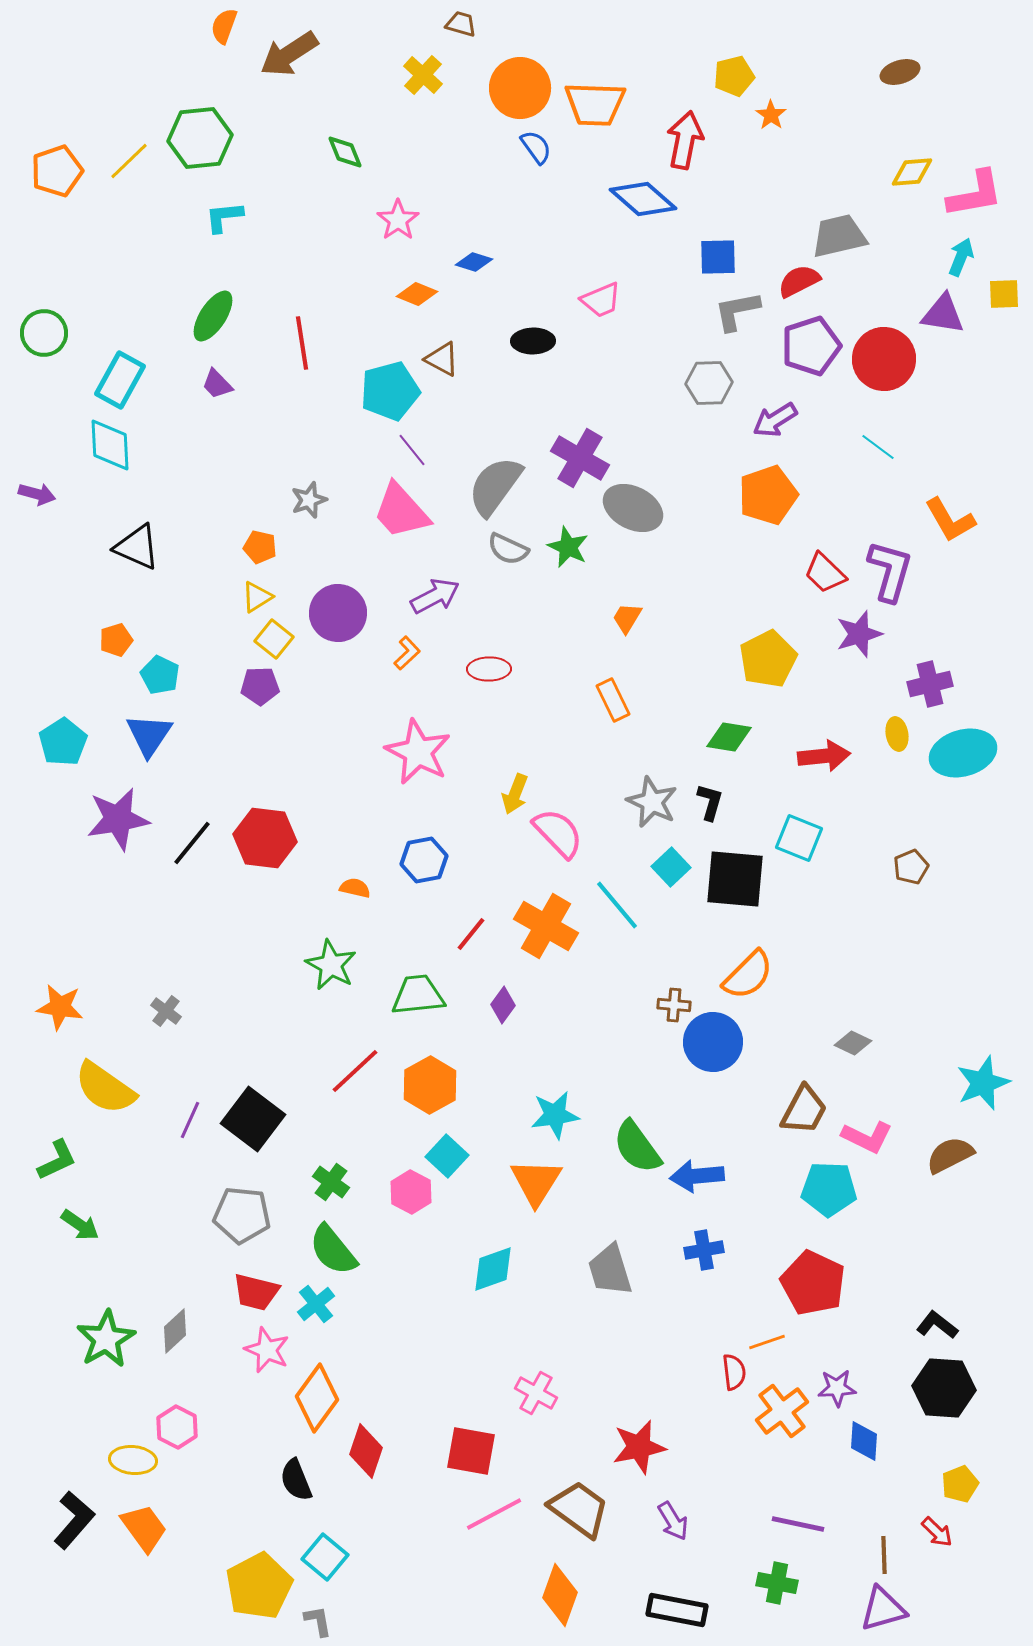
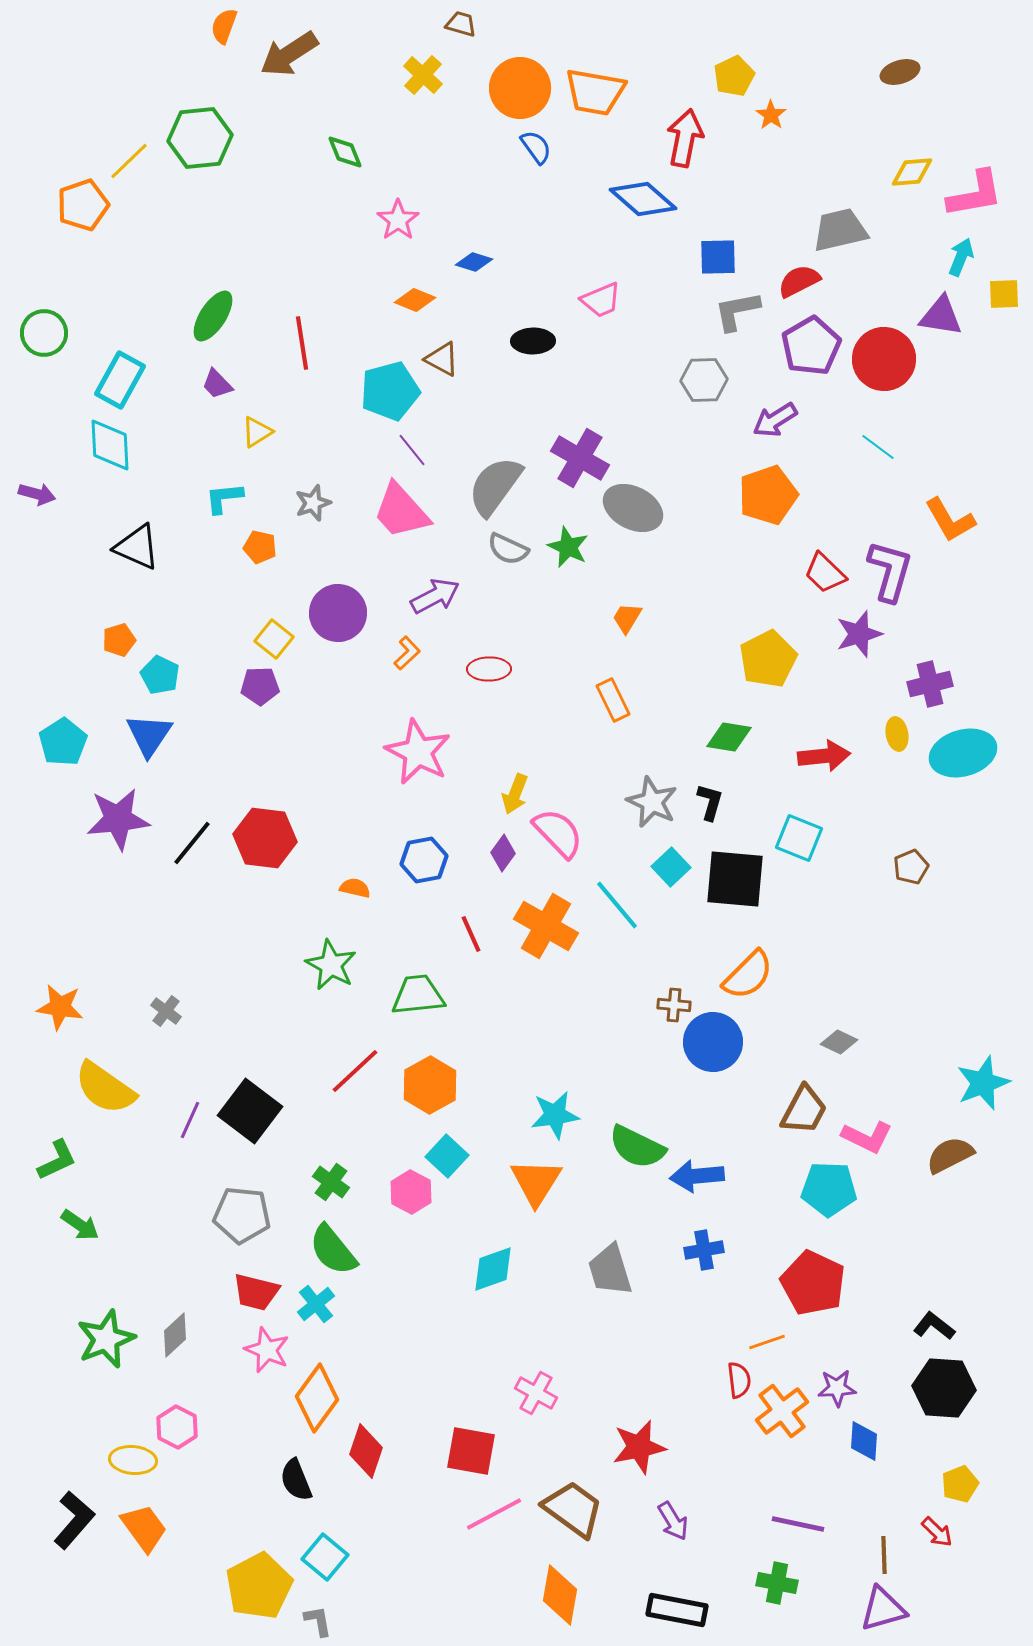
yellow pentagon at (734, 76): rotated 12 degrees counterclockwise
orange trapezoid at (595, 104): moved 12 px up; rotated 8 degrees clockwise
red arrow at (685, 140): moved 2 px up
orange pentagon at (57, 171): moved 26 px right, 34 px down
cyan L-shape at (224, 217): moved 281 px down
gray trapezoid at (839, 236): moved 1 px right, 6 px up
orange diamond at (417, 294): moved 2 px left, 6 px down
purple triangle at (943, 314): moved 2 px left, 2 px down
purple pentagon at (811, 346): rotated 12 degrees counterclockwise
gray hexagon at (709, 383): moved 5 px left, 3 px up
gray star at (309, 500): moved 4 px right, 3 px down
yellow triangle at (257, 597): moved 165 px up
orange pentagon at (116, 640): moved 3 px right
purple star at (118, 819): rotated 4 degrees clockwise
red line at (471, 934): rotated 63 degrees counterclockwise
purple diamond at (503, 1005): moved 152 px up
gray diamond at (853, 1043): moved 14 px left, 1 px up
black square at (253, 1119): moved 3 px left, 8 px up
green semicircle at (637, 1147): rotated 28 degrees counterclockwise
black L-shape at (937, 1325): moved 3 px left, 1 px down
gray diamond at (175, 1331): moved 4 px down
green star at (106, 1339): rotated 8 degrees clockwise
red semicircle at (734, 1372): moved 5 px right, 8 px down
brown trapezoid at (579, 1509): moved 6 px left
orange diamond at (560, 1595): rotated 10 degrees counterclockwise
